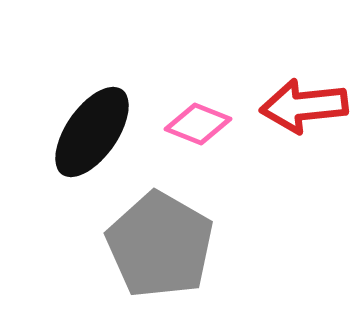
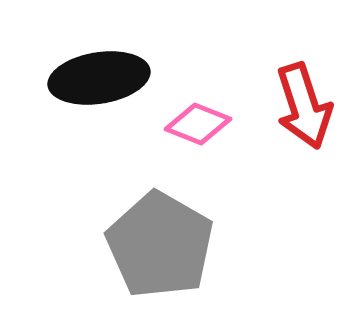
red arrow: rotated 102 degrees counterclockwise
black ellipse: moved 7 px right, 54 px up; rotated 46 degrees clockwise
